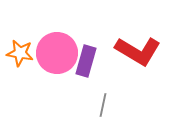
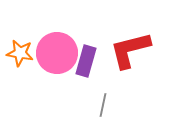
red L-shape: moved 8 px left, 1 px up; rotated 135 degrees clockwise
